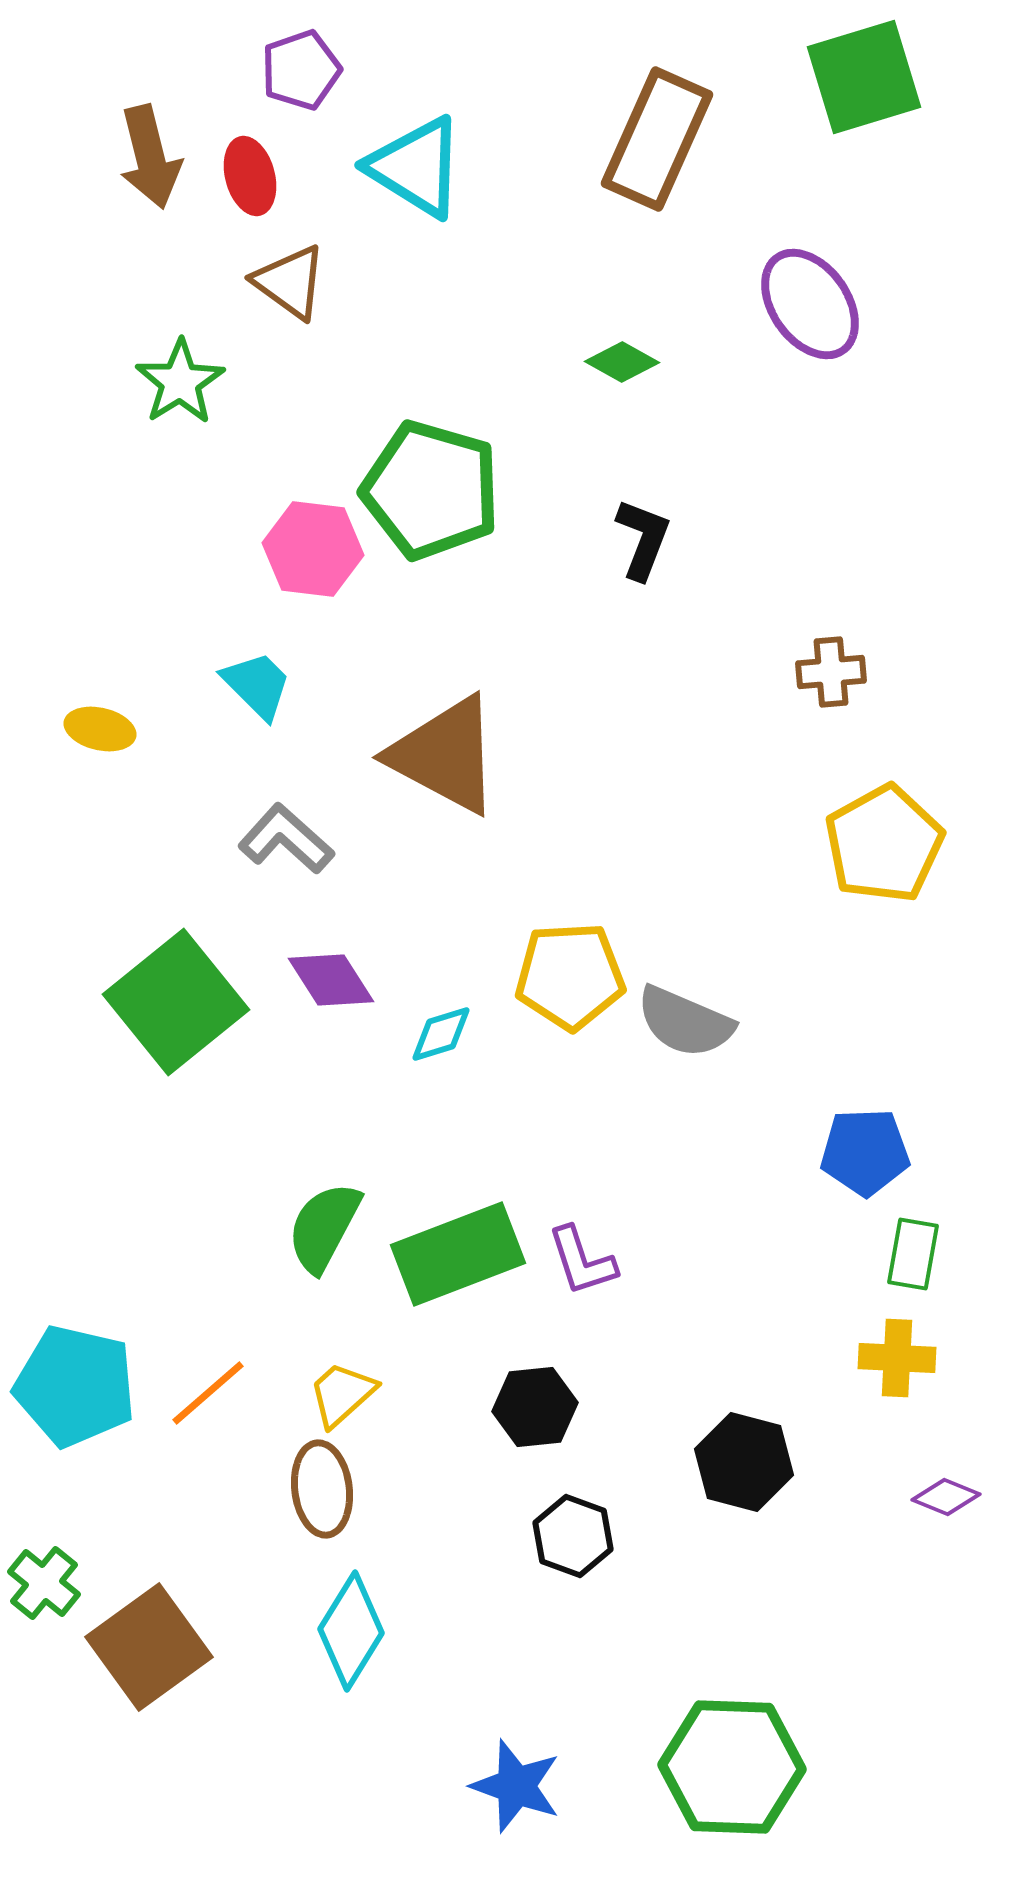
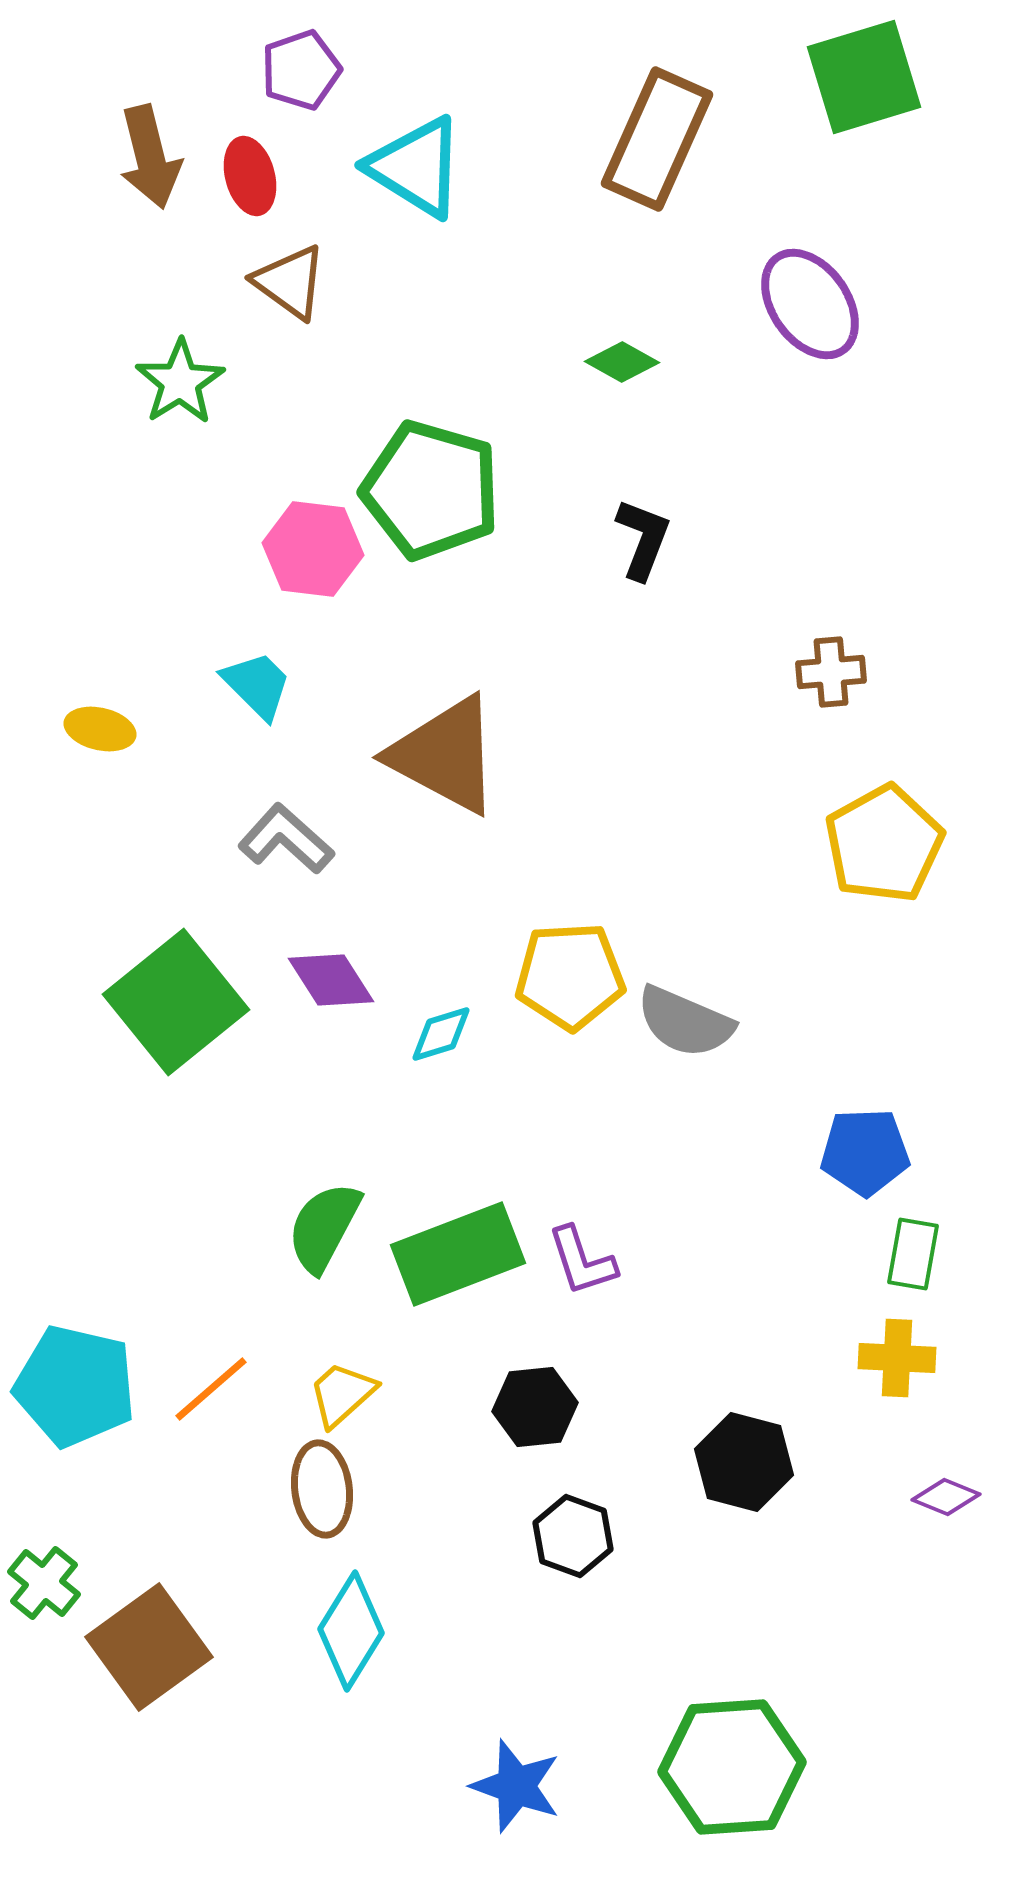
orange line at (208, 1393): moved 3 px right, 4 px up
green hexagon at (732, 1767): rotated 6 degrees counterclockwise
